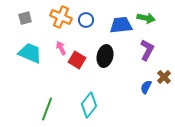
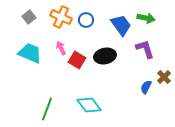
gray square: moved 4 px right, 1 px up; rotated 24 degrees counterclockwise
blue trapezoid: rotated 60 degrees clockwise
purple L-shape: moved 2 px left, 1 px up; rotated 45 degrees counterclockwise
black ellipse: rotated 65 degrees clockwise
cyan diamond: rotated 75 degrees counterclockwise
